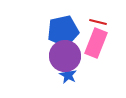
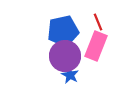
red line: rotated 54 degrees clockwise
pink rectangle: moved 3 px down
blue star: moved 2 px right
